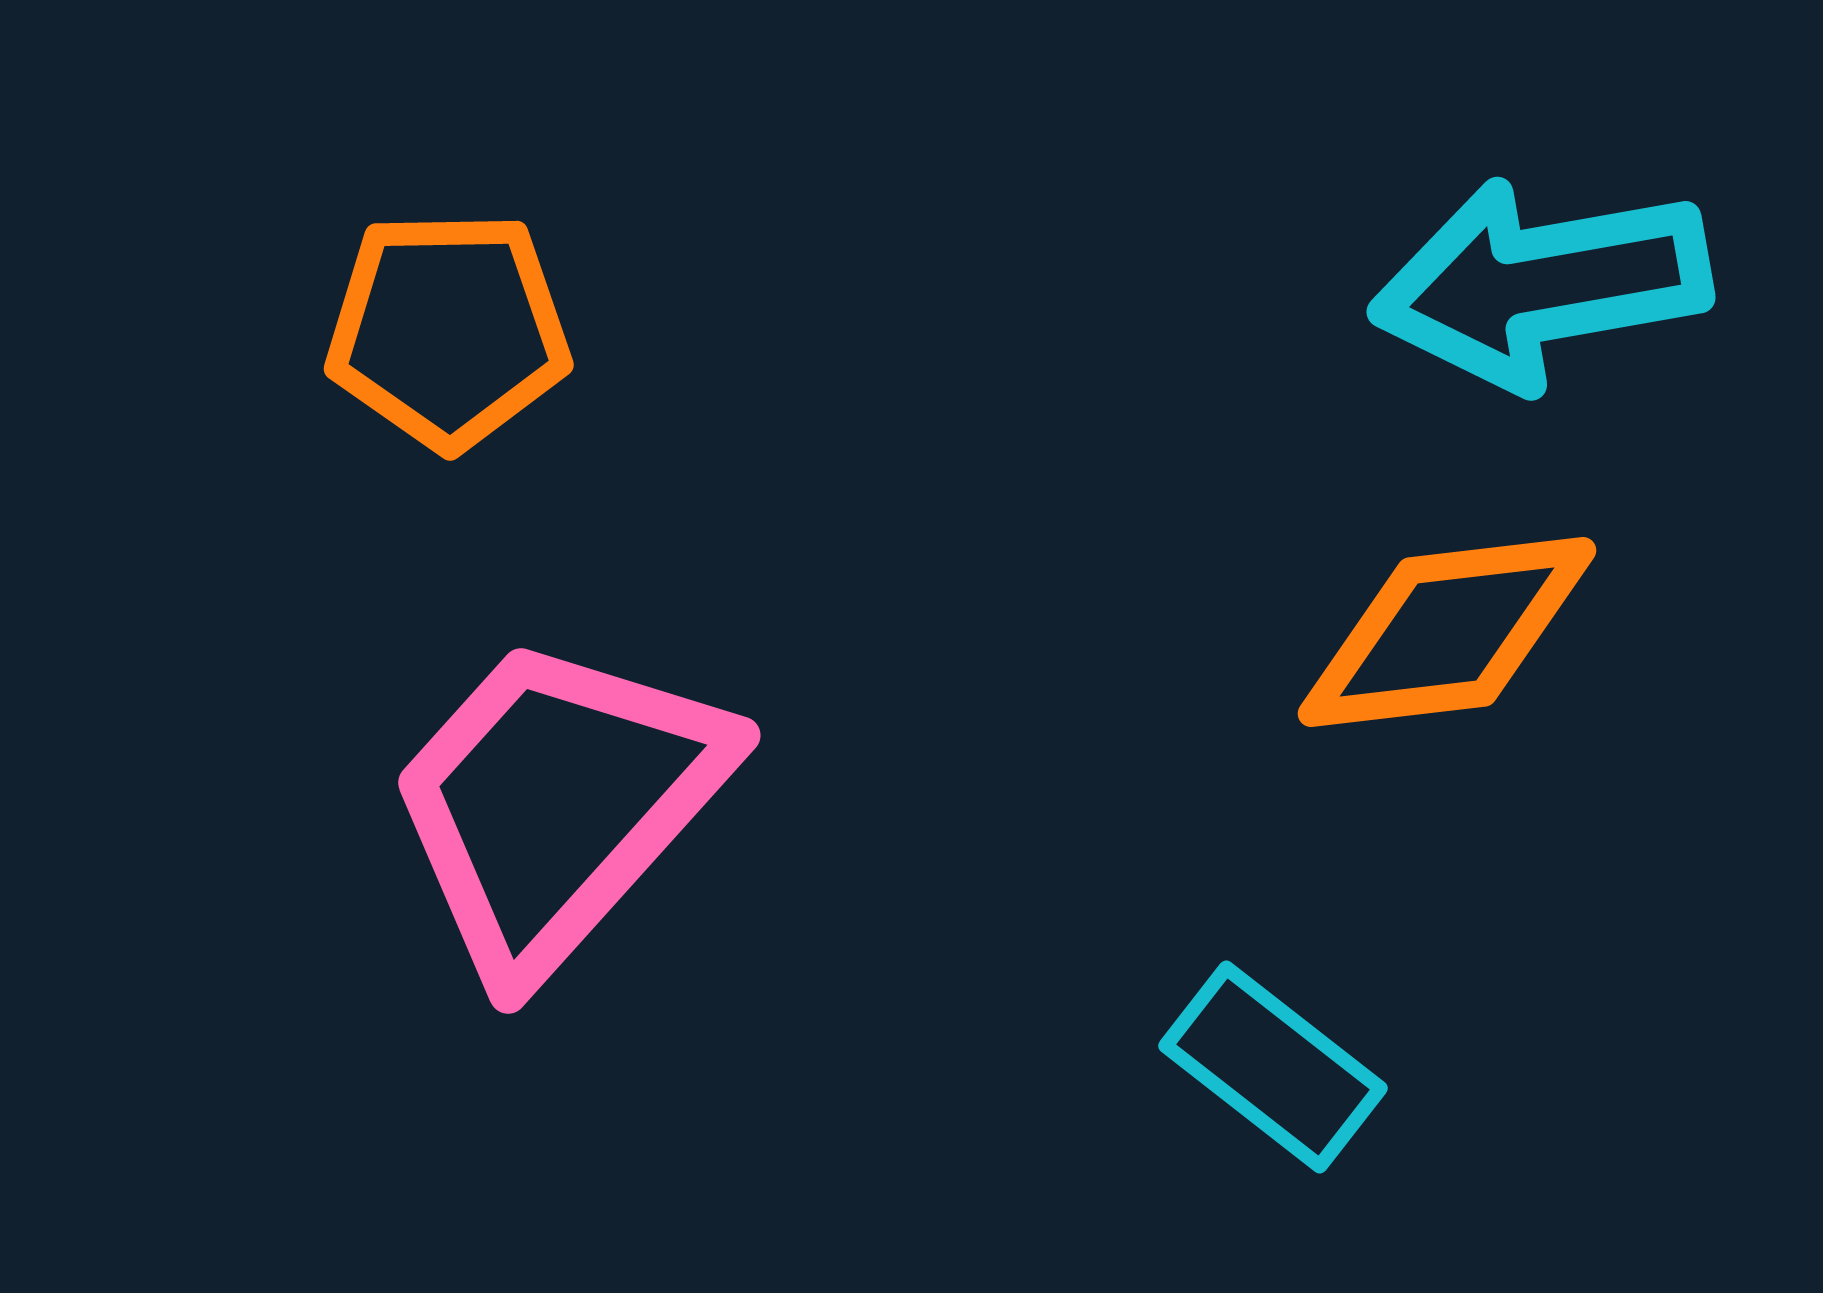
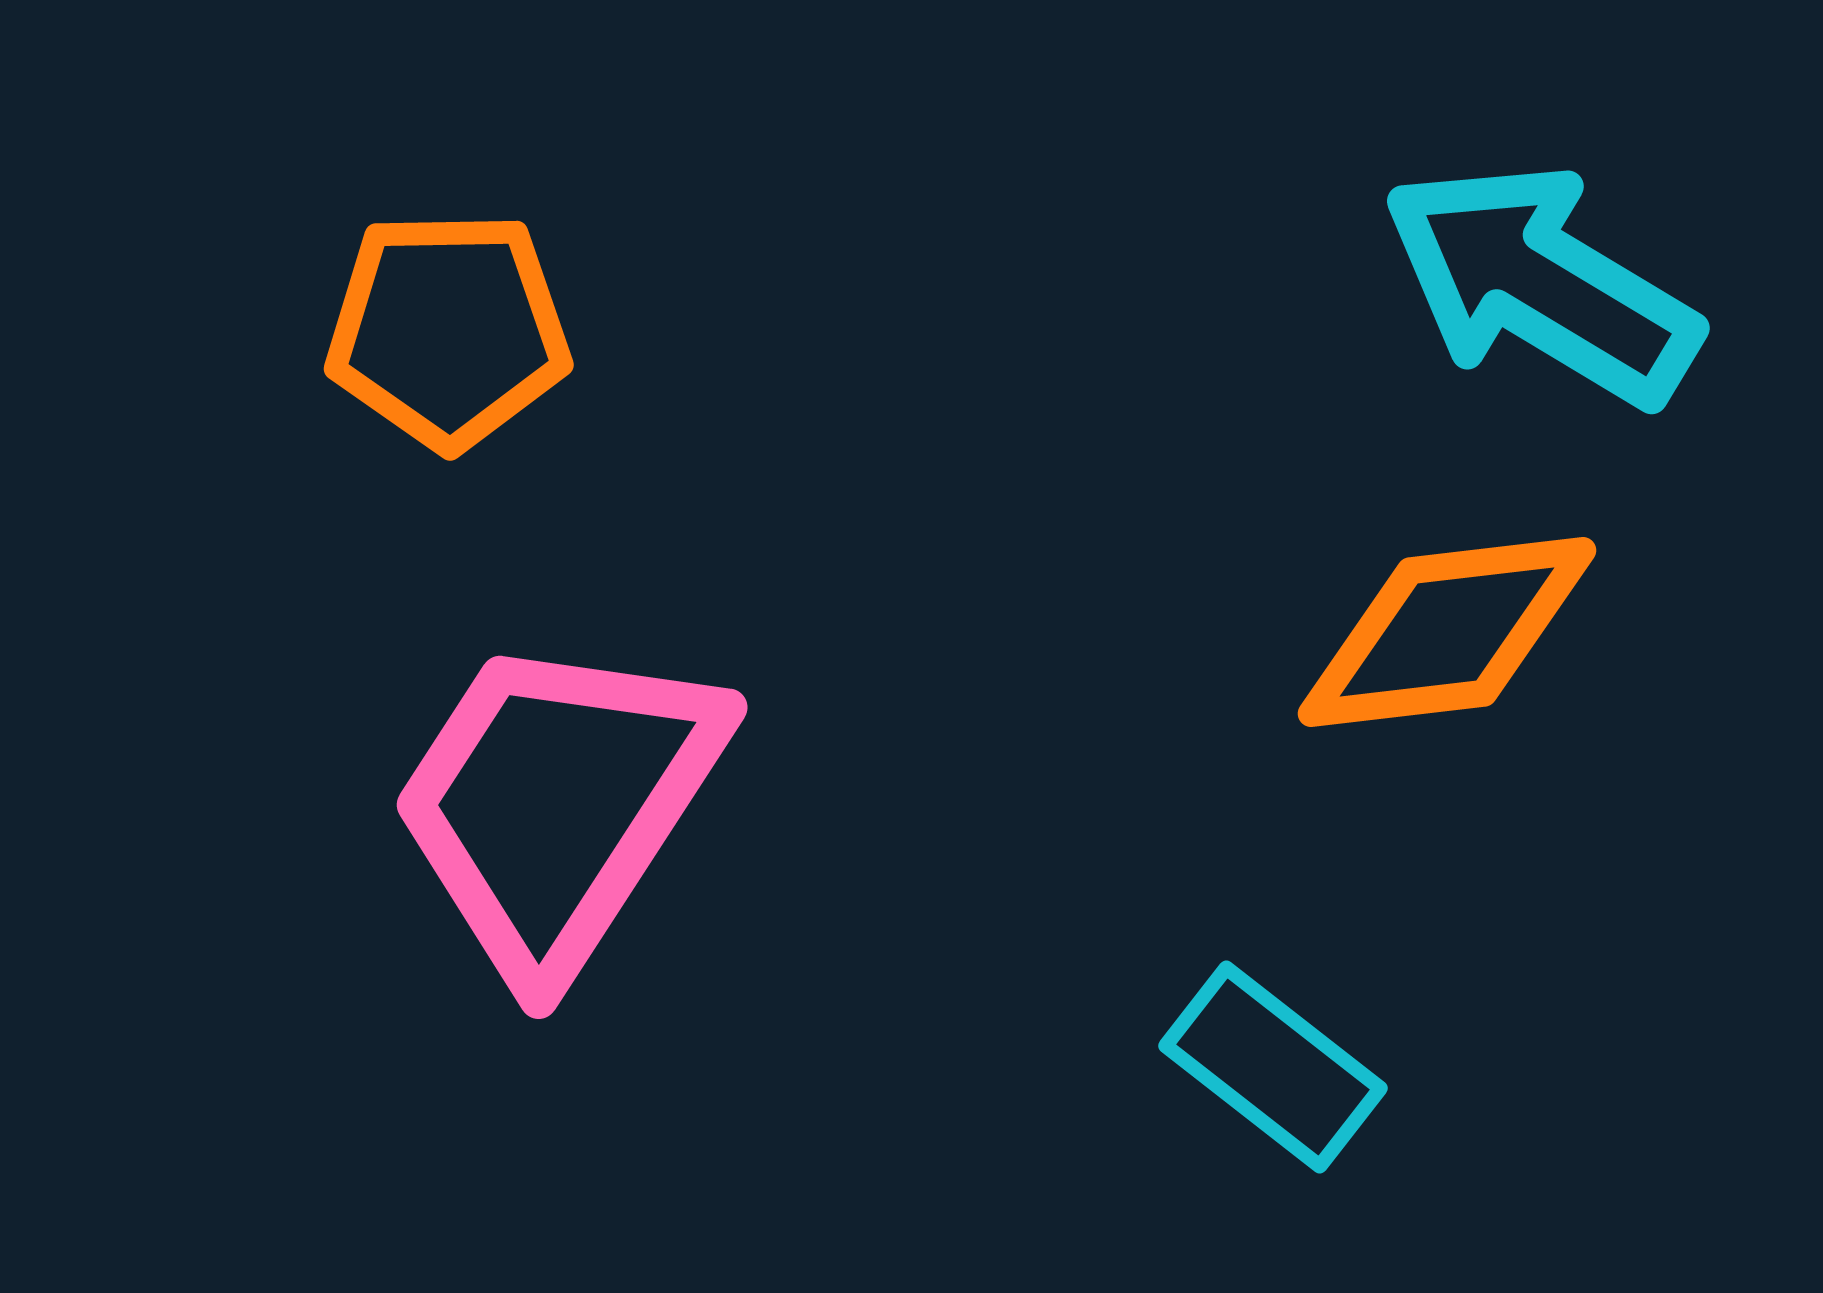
cyan arrow: rotated 41 degrees clockwise
pink trapezoid: rotated 9 degrees counterclockwise
